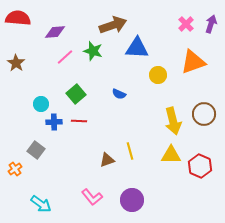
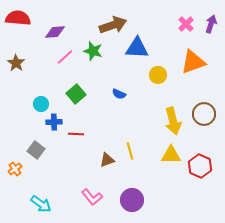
red line: moved 3 px left, 13 px down
